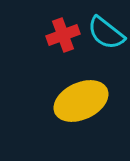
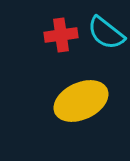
red cross: moved 2 px left; rotated 12 degrees clockwise
